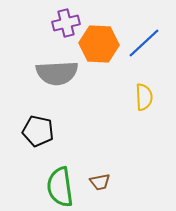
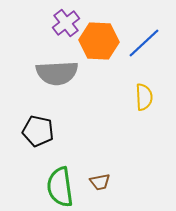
purple cross: rotated 24 degrees counterclockwise
orange hexagon: moved 3 px up
